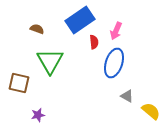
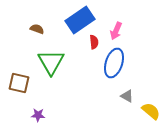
green triangle: moved 1 px right, 1 px down
purple star: rotated 16 degrees clockwise
